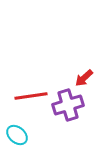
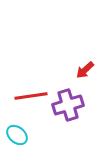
red arrow: moved 1 px right, 8 px up
